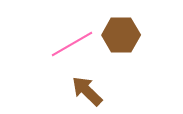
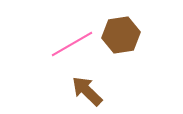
brown hexagon: rotated 9 degrees counterclockwise
